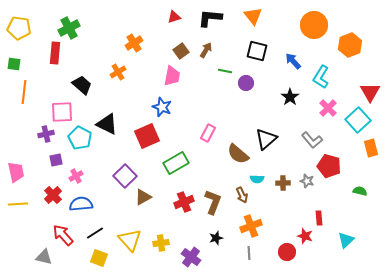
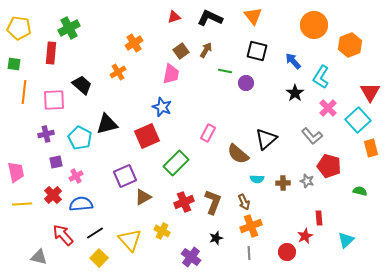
black L-shape at (210, 18): rotated 20 degrees clockwise
red rectangle at (55, 53): moved 4 px left
pink trapezoid at (172, 76): moved 1 px left, 2 px up
black star at (290, 97): moved 5 px right, 4 px up
pink square at (62, 112): moved 8 px left, 12 px up
black triangle at (107, 124): rotated 40 degrees counterclockwise
gray L-shape at (312, 140): moved 4 px up
purple square at (56, 160): moved 2 px down
green rectangle at (176, 163): rotated 15 degrees counterclockwise
purple square at (125, 176): rotated 20 degrees clockwise
brown arrow at (242, 195): moved 2 px right, 7 px down
yellow line at (18, 204): moved 4 px right
red star at (305, 236): rotated 28 degrees clockwise
yellow cross at (161, 243): moved 1 px right, 12 px up; rotated 35 degrees clockwise
gray triangle at (44, 257): moved 5 px left
yellow square at (99, 258): rotated 24 degrees clockwise
